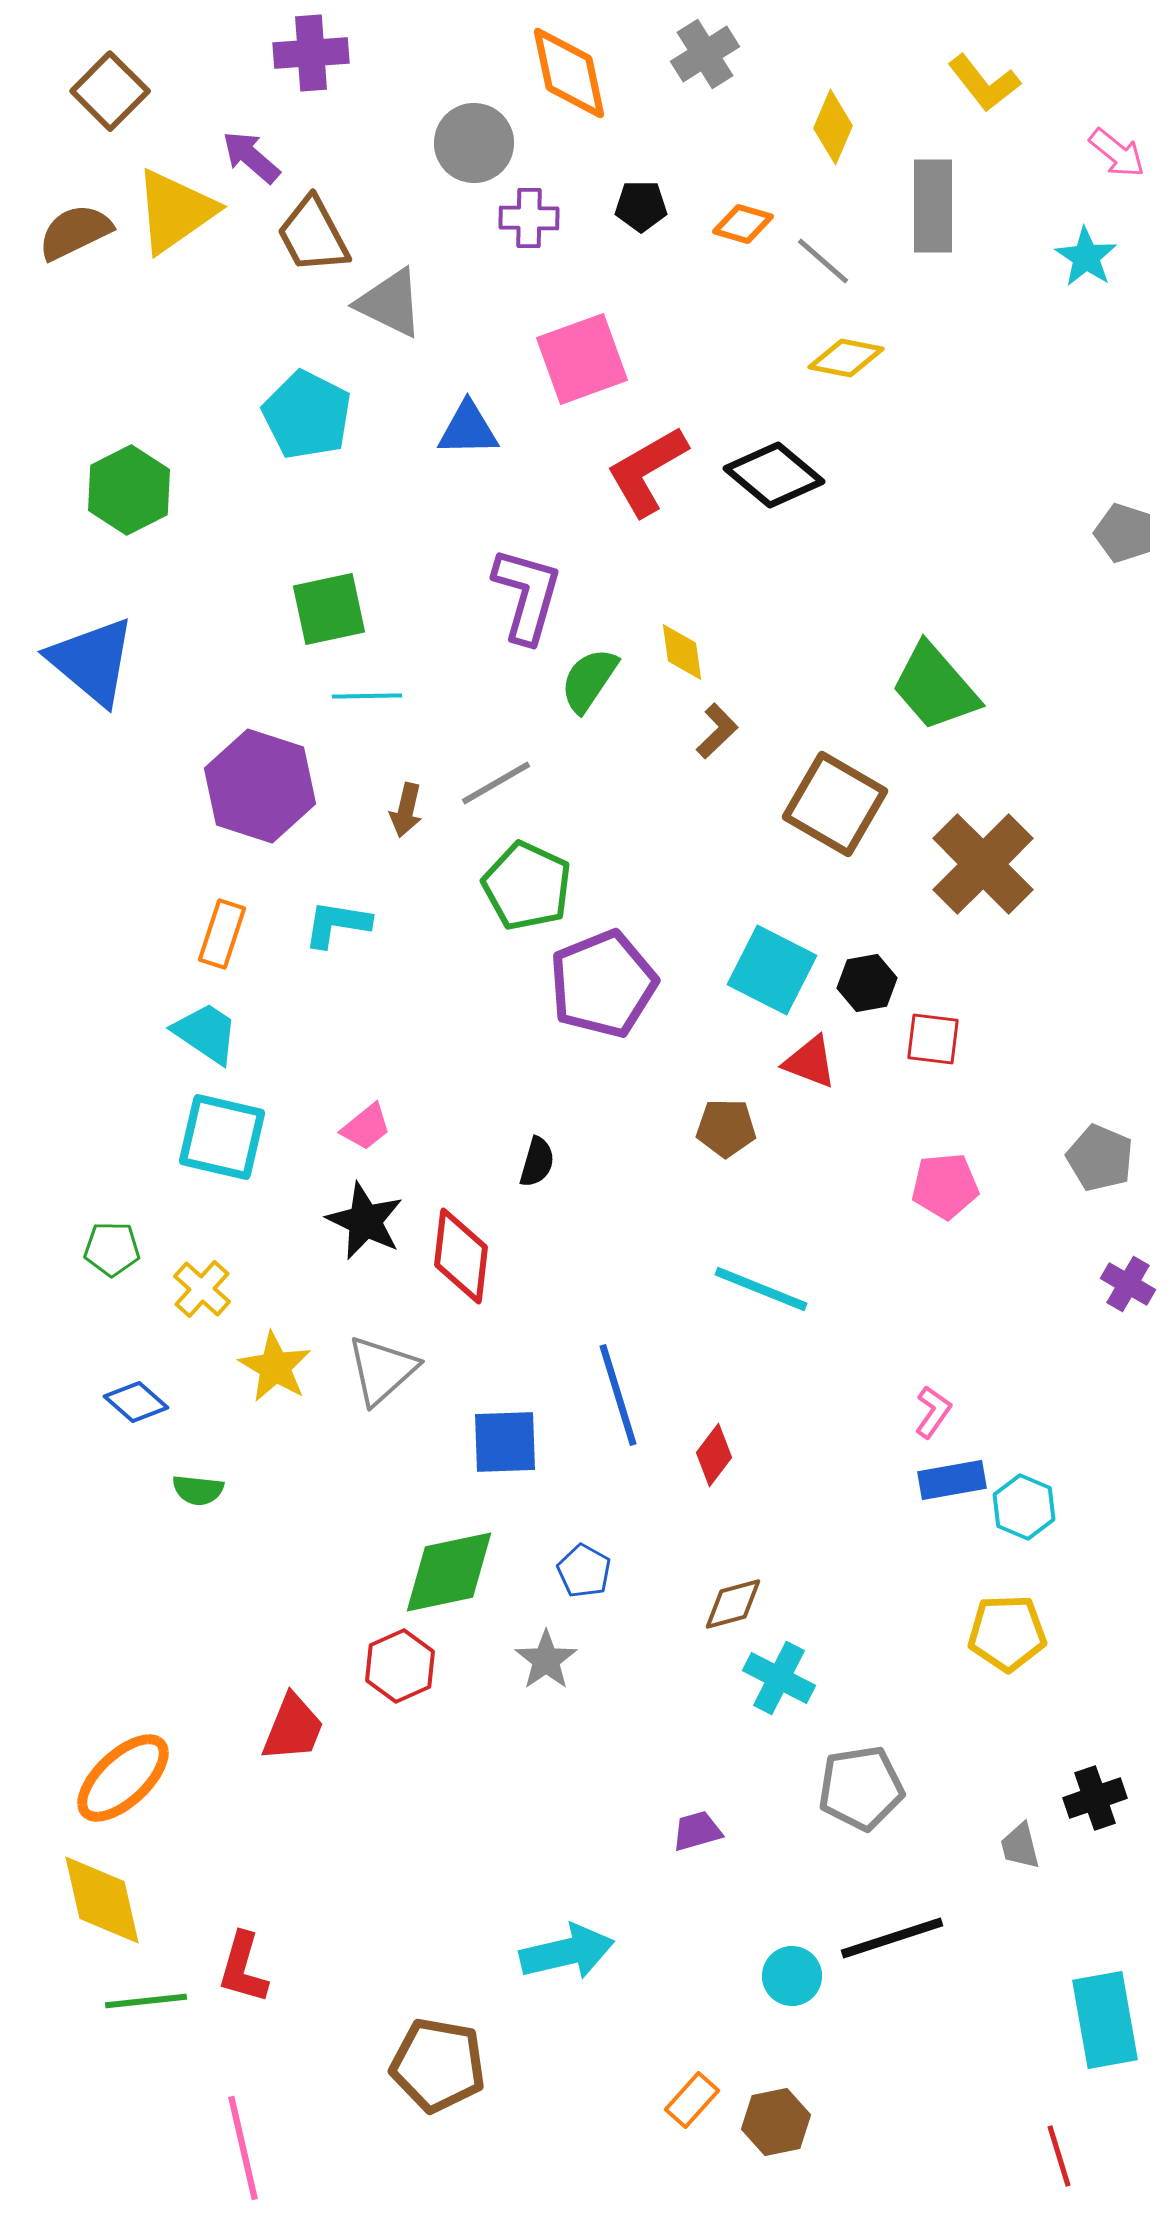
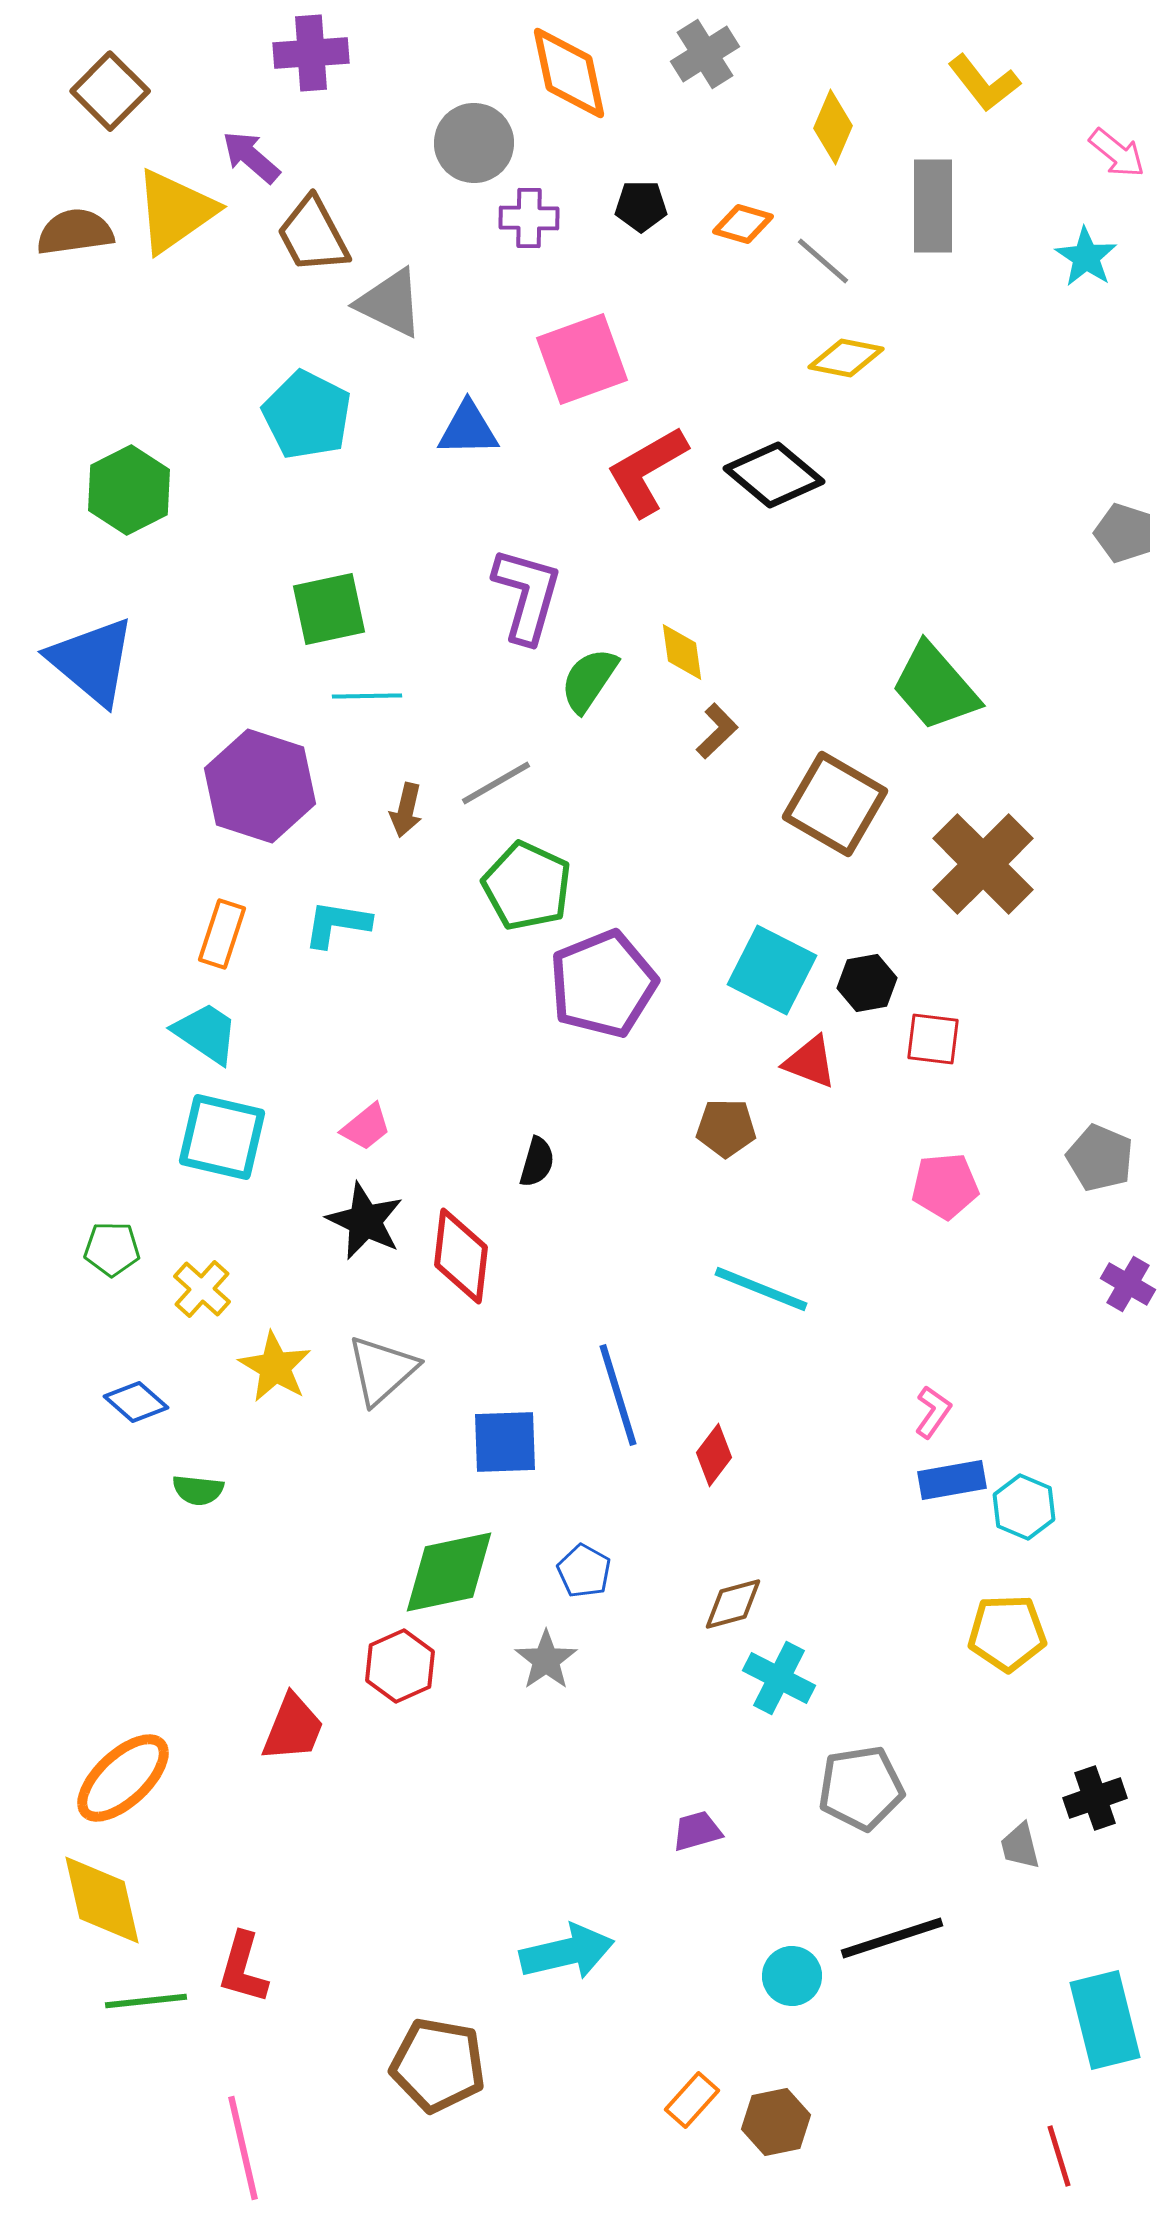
brown semicircle at (75, 232): rotated 18 degrees clockwise
cyan rectangle at (1105, 2020): rotated 4 degrees counterclockwise
